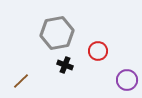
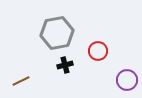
black cross: rotated 35 degrees counterclockwise
brown line: rotated 18 degrees clockwise
